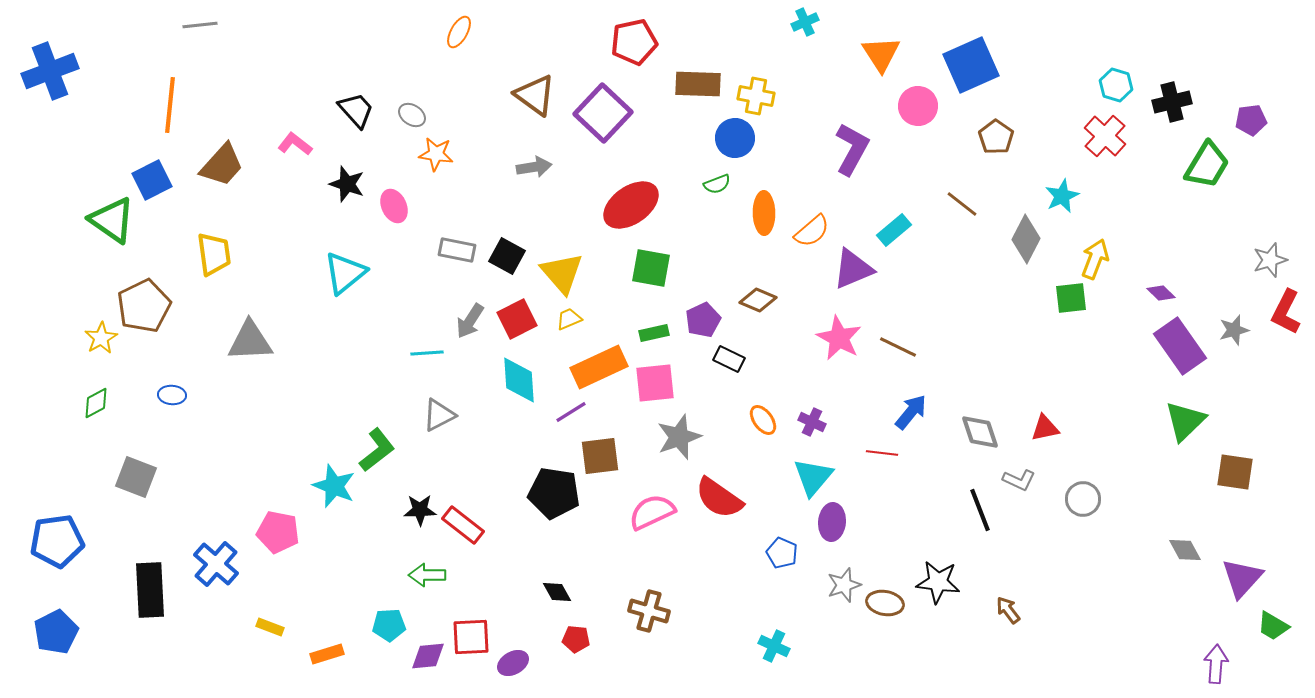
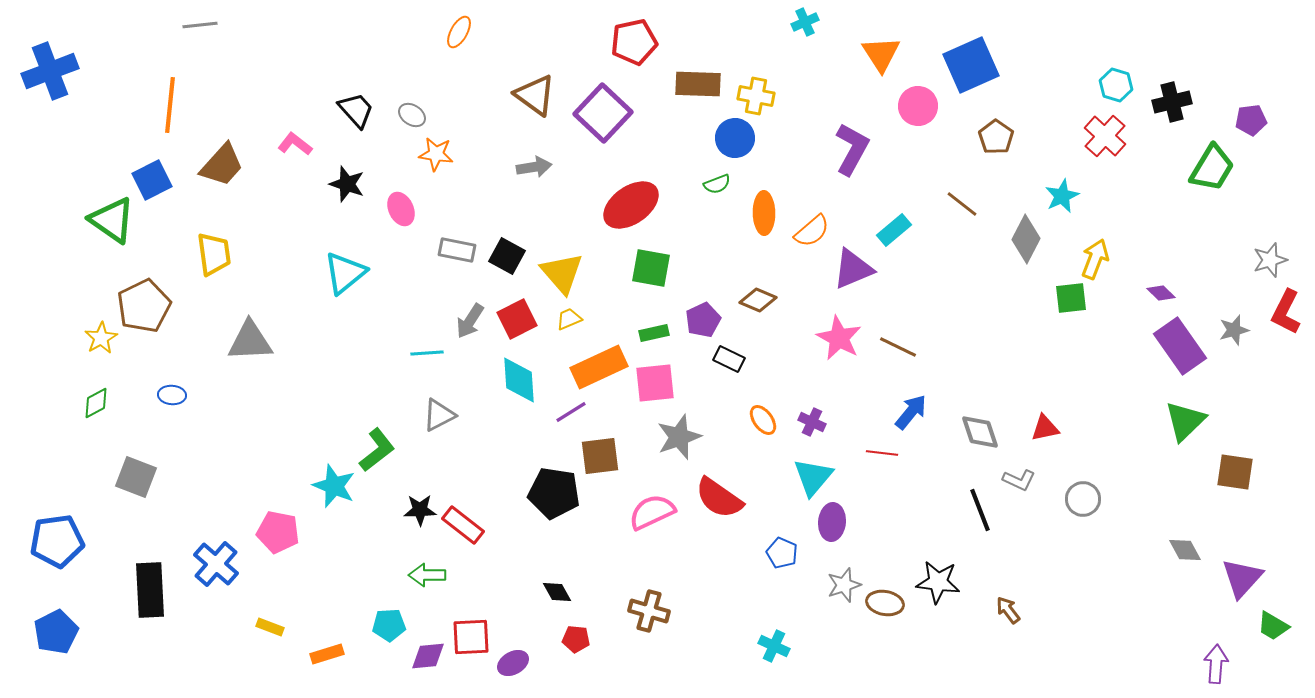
green trapezoid at (1207, 165): moved 5 px right, 3 px down
pink ellipse at (394, 206): moved 7 px right, 3 px down
